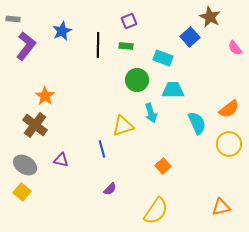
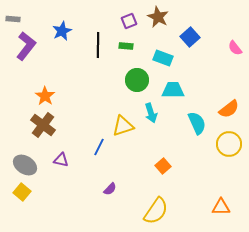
brown star: moved 52 px left
brown cross: moved 8 px right
blue line: moved 3 px left, 2 px up; rotated 42 degrees clockwise
orange triangle: rotated 12 degrees clockwise
